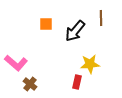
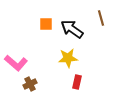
brown line: rotated 14 degrees counterclockwise
black arrow: moved 3 px left, 2 px up; rotated 85 degrees clockwise
yellow star: moved 22 px left, 6 px up
brown cross: rotated 24 degrees clockwise
